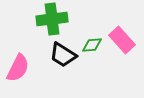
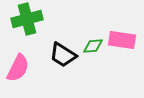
green cross: moved 25 px left; rotated 8 degrees counterclockwise
pink rectangle: rotated 40 degrees counterclockwise
green diamond: moved 1 px right, 1 px down
